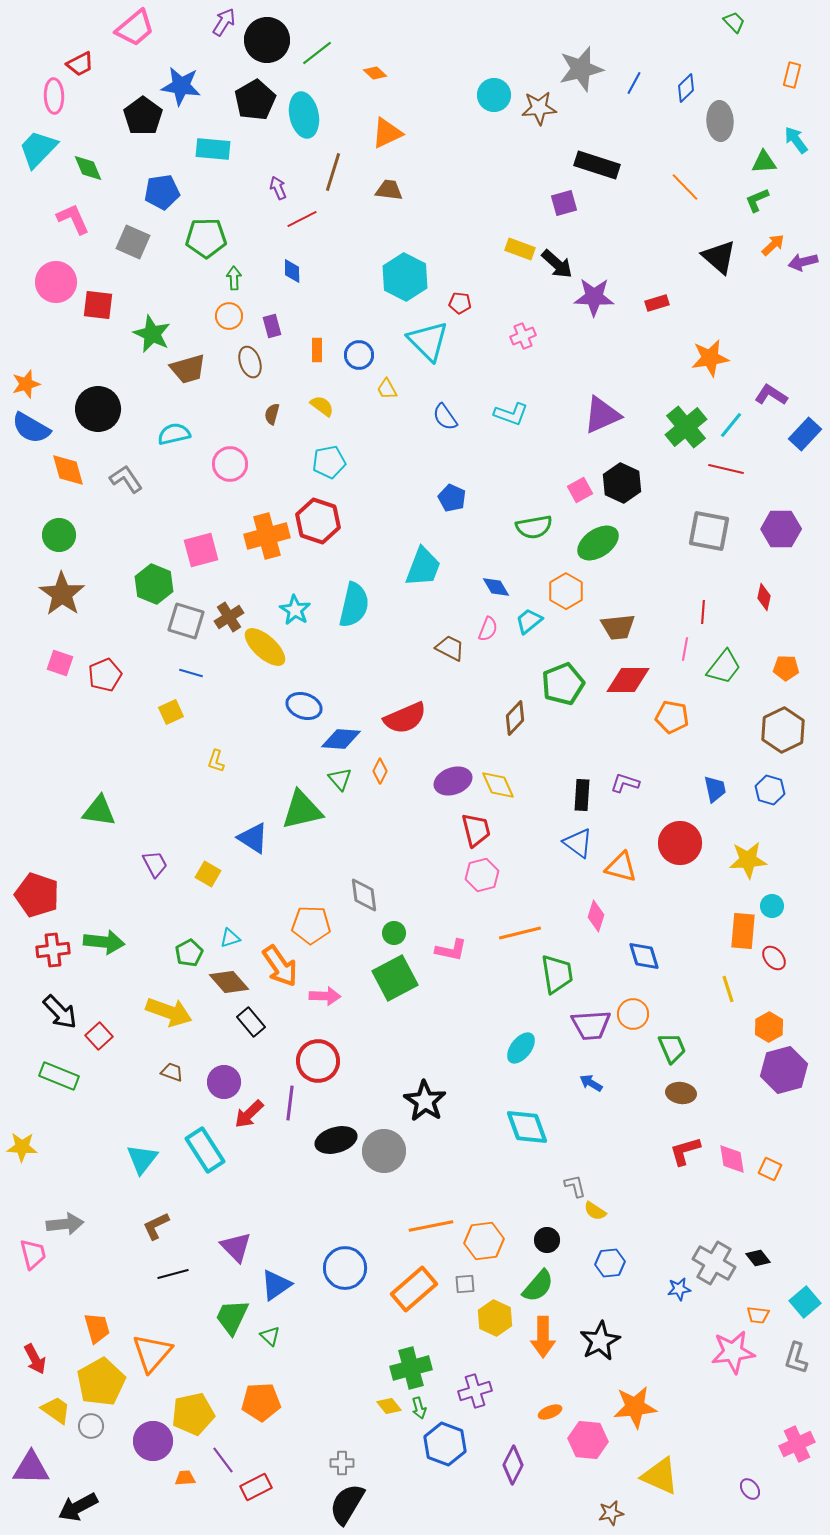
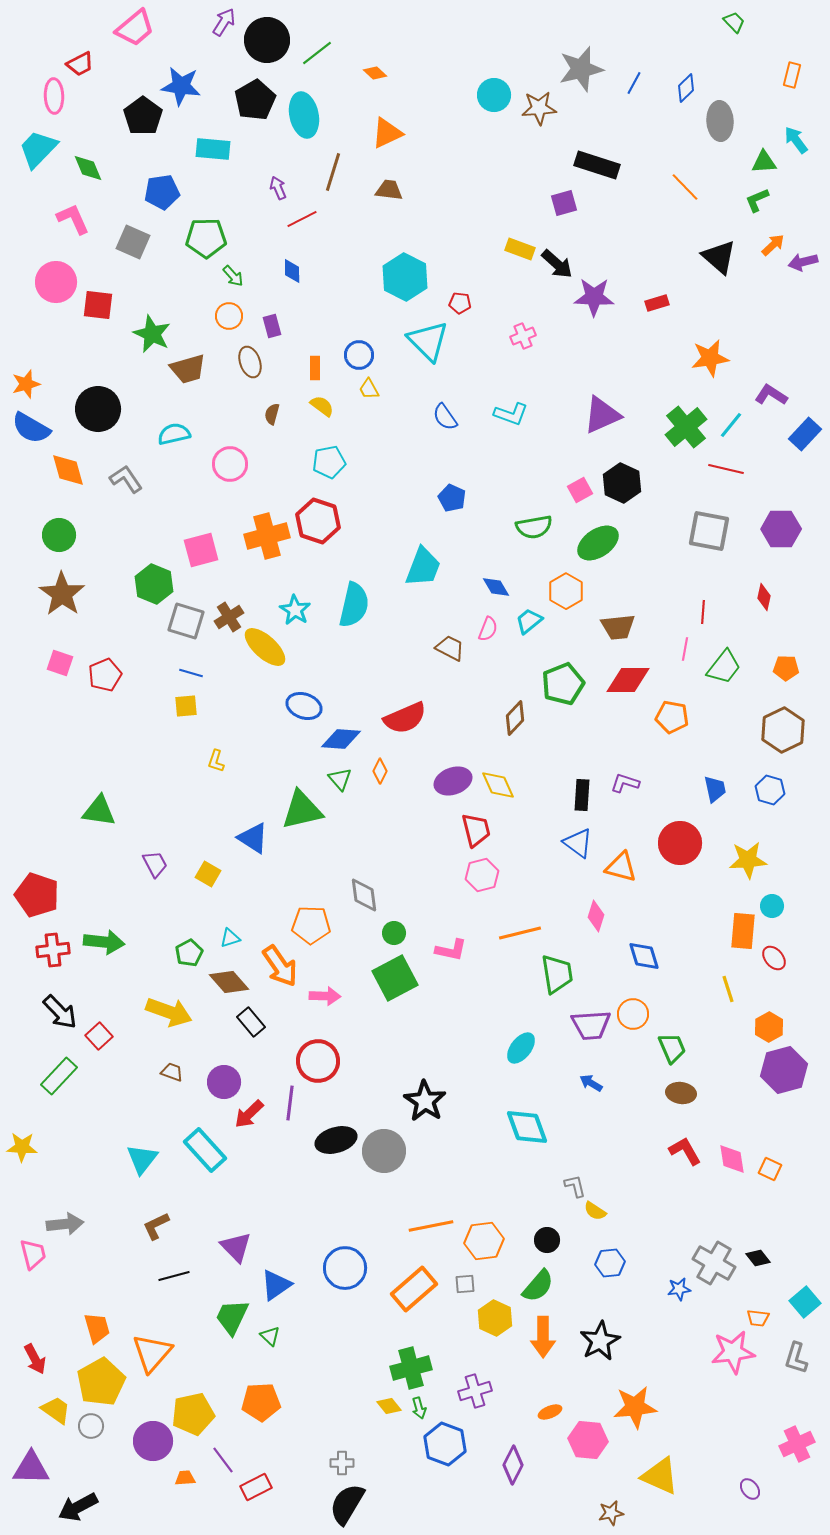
green arrow at (234, 278): moved 1 px left, 2 px up; rotated 140 degrees clockwise
orange rectangle at (317, 350): moved 2 px left, 18 px down
yellow trapezoid at (387, 389): moved 18 px left
yellow square at (171, 712): moved 15 px right, 6 px up; rotated 20 degrees clockwise
green rectangle at (59, 1076): rotated 69 degrees counterclockwise
cyan rectangle at (205, 1150): rotated 9 degrees counterclockwise
red L-shape at (685, 1151): rotated 76 degrees clockwise
black line at (173, 1274): moved 1 px right, 2 px down
orange trapezoid at (758, 1315): moved 3 px down
